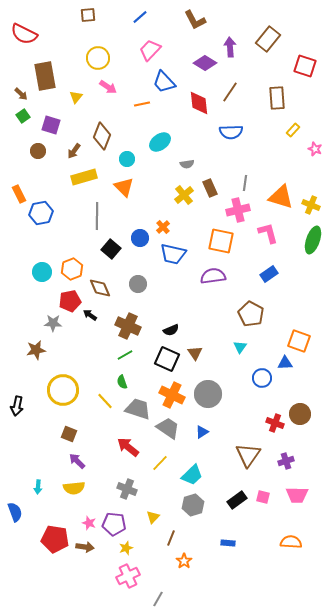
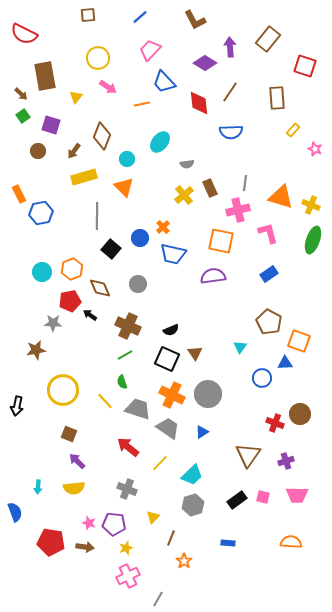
cyan ellipse at (160, 142): rotated 15 degrees counterclockwise
brown pentagon at (251, 314): moved 18 px right, 8 px down
red pentagon at (55, 539): moved 4 px left, 3 px down
